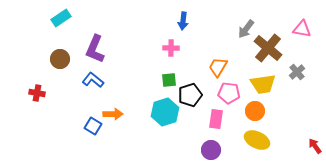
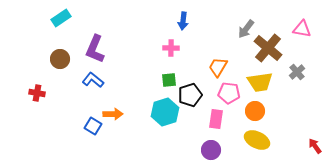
yellow trapezoid: moved 3 px left, 2 px up
